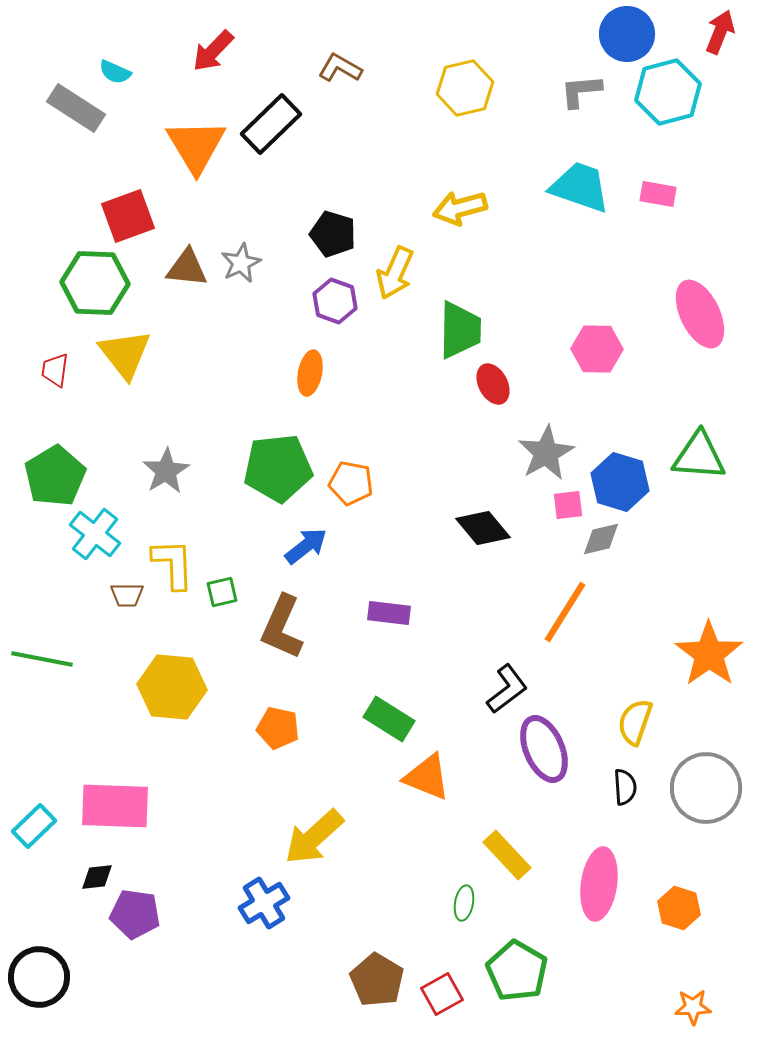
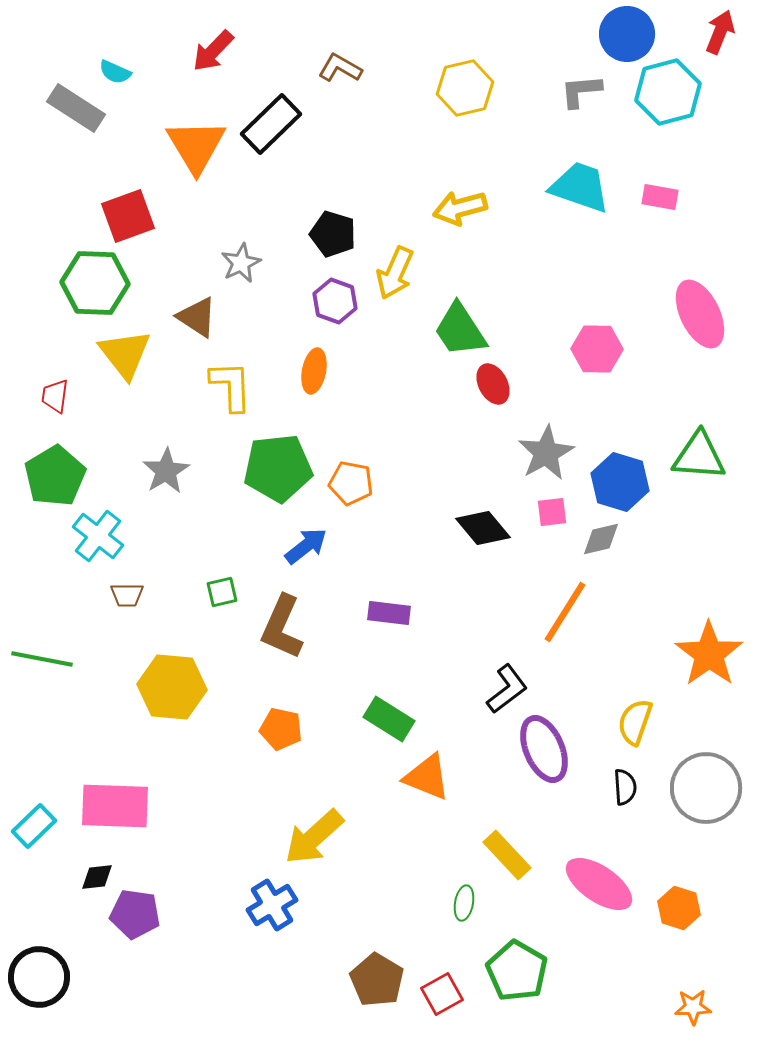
pink rectangle at (658, 194): moved 2 px right, 3 px down
brown triangle at (187, 268): moved 10 px right, 49 px down; rotated 27 degrees clockwise
green trapezoid at (460, 330): rotated 146 degrees clockwise
red trapezoid at (55, 370): moved 26 px down
orange ellipse at (310, 373): moved 4 px right, 2 px up
pink square at (568, 505): moved 16 px left, 7 px down
cyan cross at (95, 534): moved 3 px right, 2 px down
yellow L-shape at (173, 564): moved 58 px right, 178 px up
orange pentagon at (278, 728): moved 3 px right, 1 px down
pink ellipse at (599, 884): rotated 64 degrees counterclockwise
blue cross at (264, 903): moved 8 px right, 2 px down
